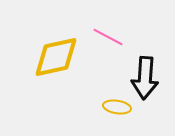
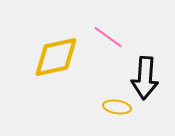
pink line: rotated 8 degrees clockwise
